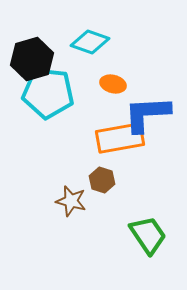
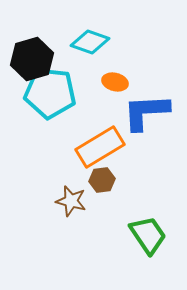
orange ellipse: moved 2 px right, 2 px up
cyan pentagon: moved 2 px right
blue L-shape: moved 1 px left, 2 px up
orange rectangle: moved 20 px left, 9 px down; rotated 21 degrees counterclockwise
brown hexagon: rotated 25 degrees counterclockwise
